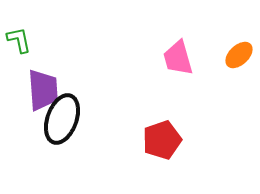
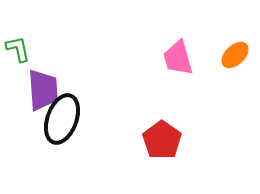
green L-shape: moved 1 px left, 9 px down
orange ellipse: moved 4 px left
red pentagon: rotated 18 degrees counterclockwise
